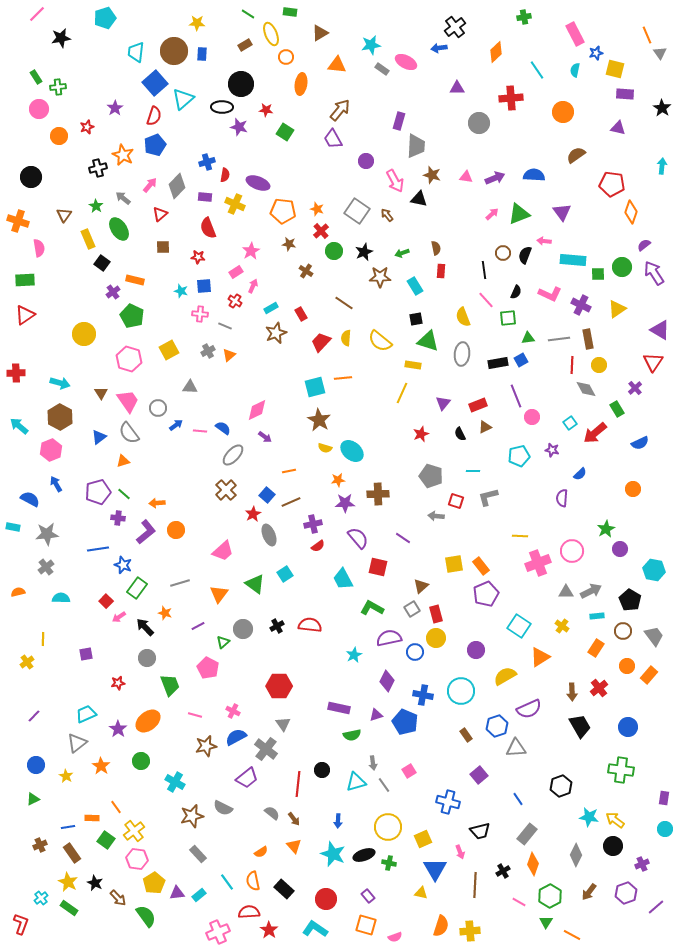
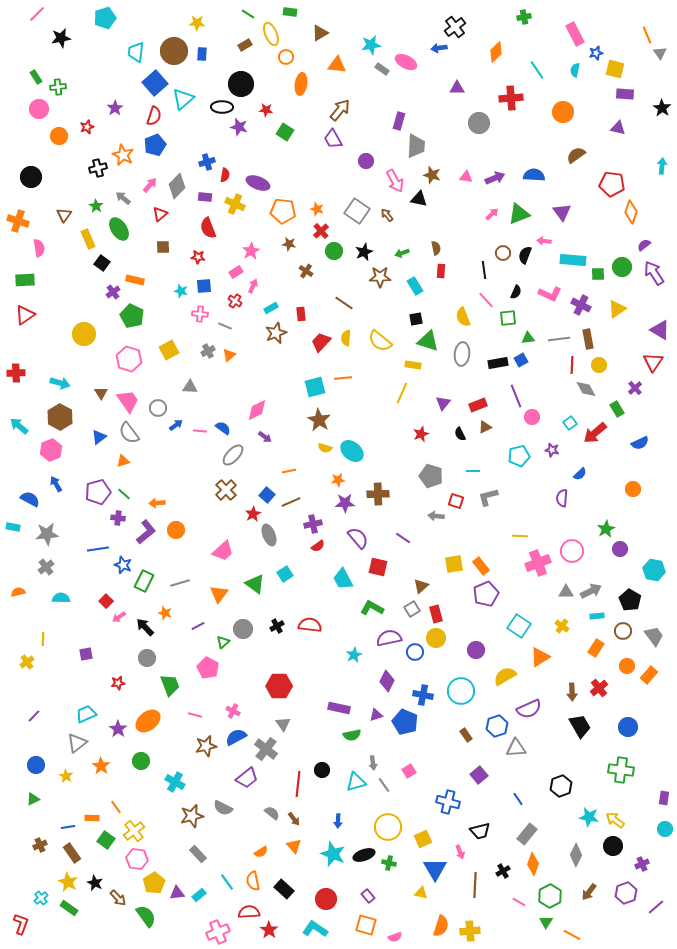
red rectangle at (301, 314): rotated 24 degrees clockwise
green rectangle at (137, 588): moved 7 px right, 7 px up; rotated 10 degrees counterclockwise
